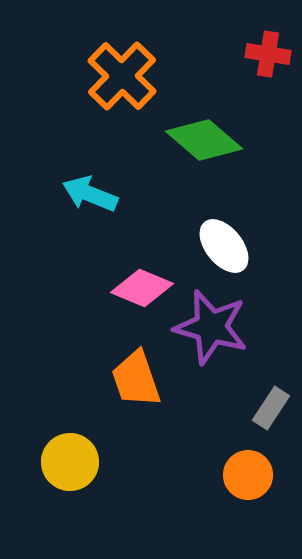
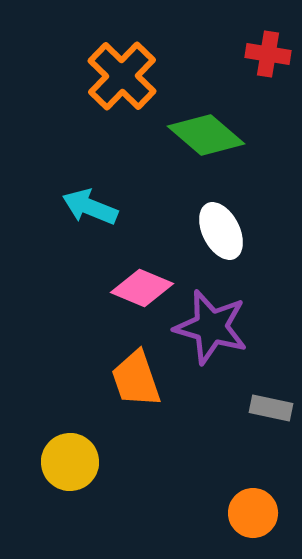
green diamond: moved 2 px right, 5 px up
cyan arrow: moved 13 px down
white ellipse: moved 3 px left, 15 px up; rotated 12 degrees clockwise
gray rectangle: rotated 69 degrees clockwise
orange circle: moved 5 px right, 38 px down
